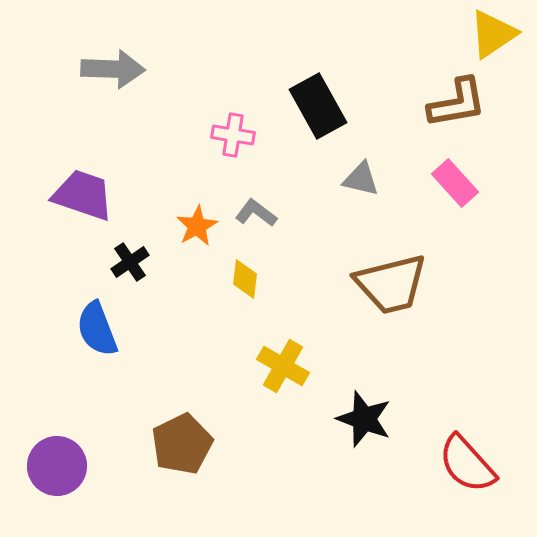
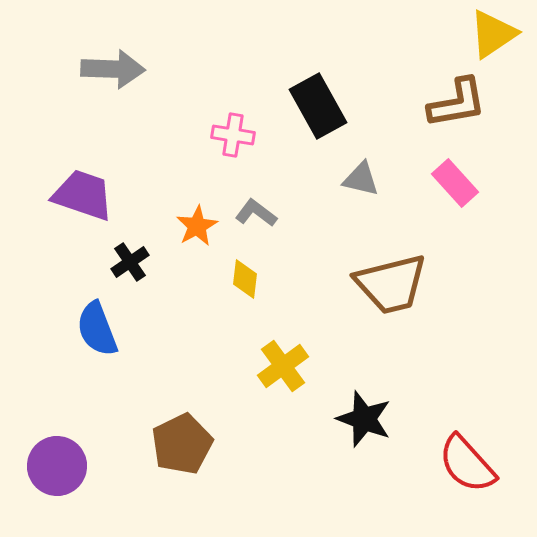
yellow cross: rotated 24 degrees clockwise
